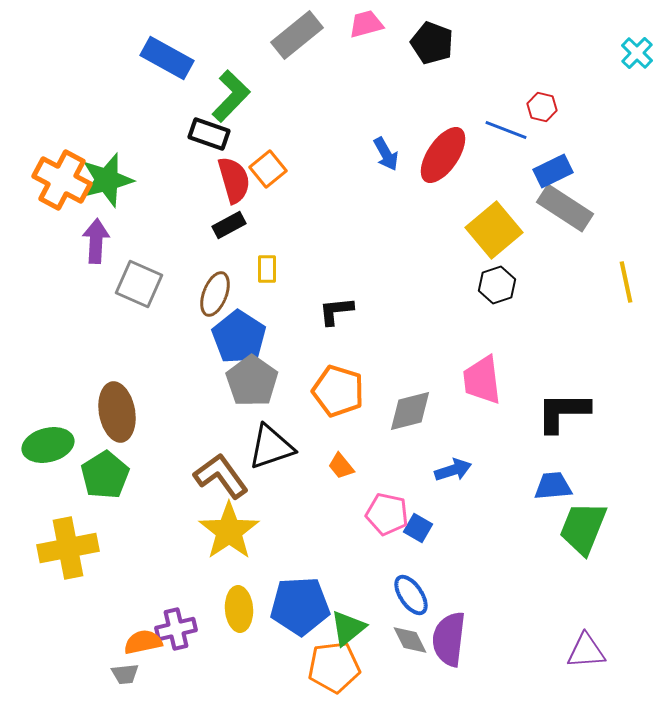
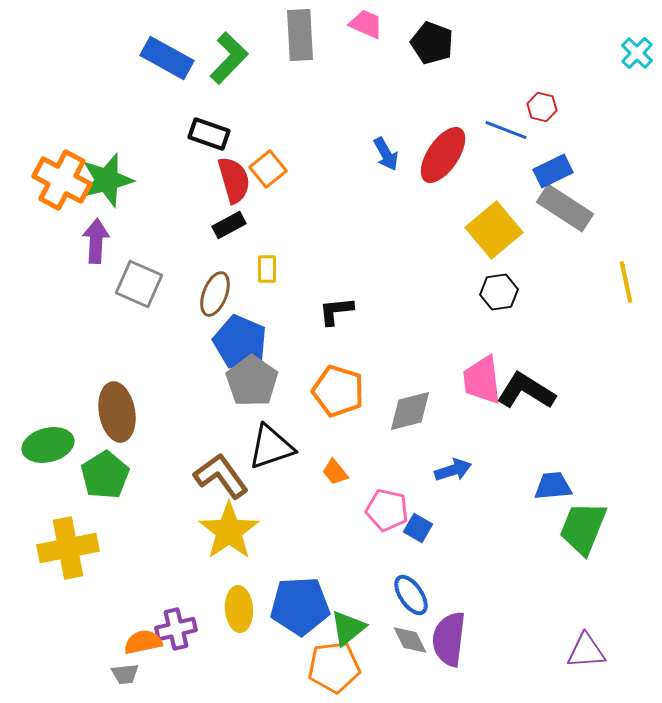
pink trapezoid at (366, 24): rotated 39 degrees clockwise
gray rectangle at (297, 35): moved 3 px right; rotated 54 degrees counterclockwise
green L-shape at (231, 96): moved 2 px left, 38 px up
black hexagon at (497, 285): moved 2 px right, 7 px down; rotated 9 degrees clockwise
blue pentagon at (239, 337): moved 1 px right, 5 px down; rotated 10 degrees counterclockwise
black L-shape at (563, 412): moved 37 px left, 21 px up; rotated 32 degrees clockwise
orange trapezoid at (341, 466): moved 6 px left, 6 px down
pink pentagon at (387, 514): moved 4 px up
